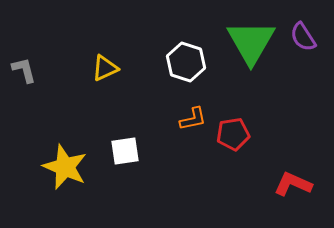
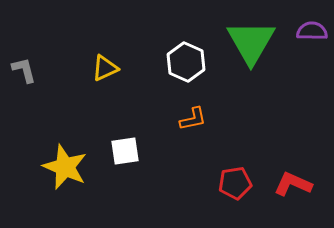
purple semicircle: moved 9 px right, 6 px up; rotated 124 degrees clockwise
white hexagon: rotated 6 degrees clockwise
red pentagon: moved 2 px right, 49 px down
